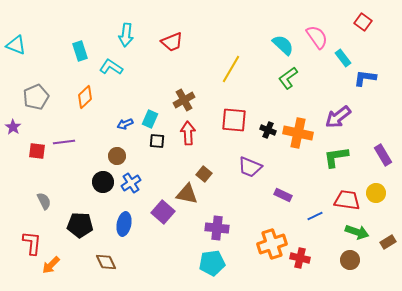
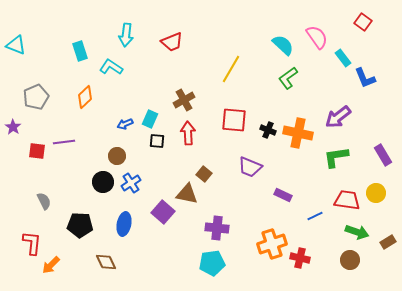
blue L-shape at (365, 78): rotated 120 degrees counterclockwise
